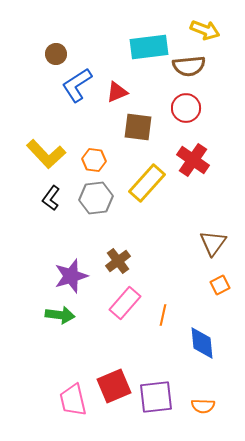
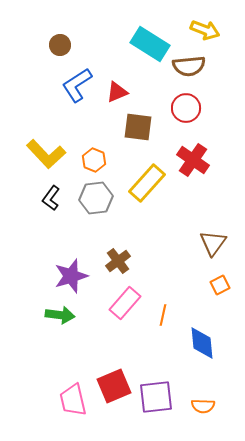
cyan rectangle: moved 1 px right, 3 px up; rotated 39 degrees clockwise
brown circle: moved 4 px right, 9 px up
orange hexagon: rotated 15 degrees clockwise
